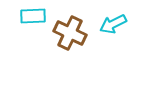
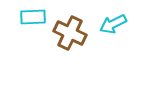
cyan rectangle: moved 1 px down
